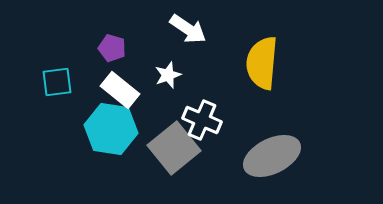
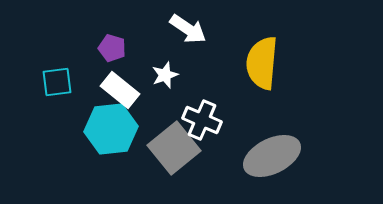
white star: moved 3 px left
cyan hexagon: rotated 15 degrees counterclockwise
